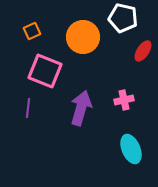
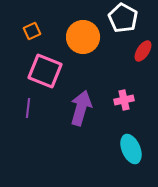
white pentagon: rotated 16 degrees clockwise
